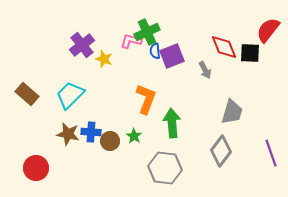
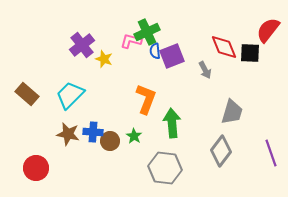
blue cross: moved 2 px right
